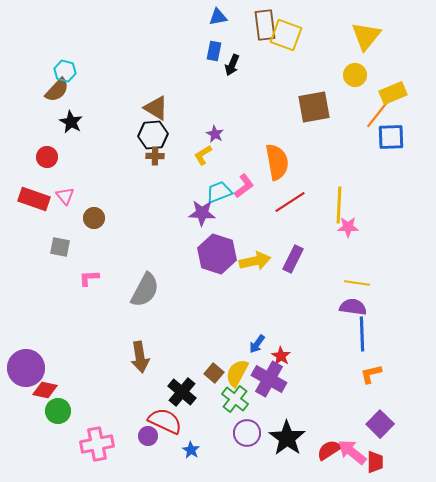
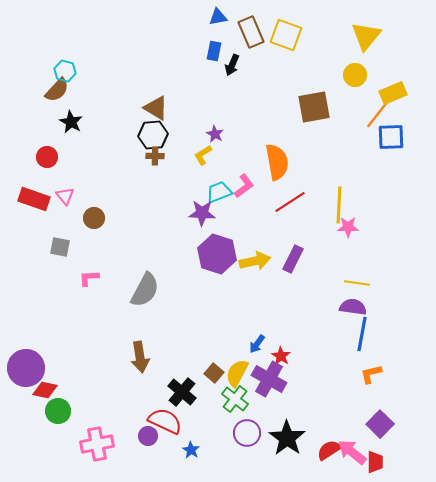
brown rectangle at (265, 25): moved 14 px left, 7 px down; rotated 16 degrees counterclockwise
blue line at (362, 334): rotated 12 degrees clockwise
